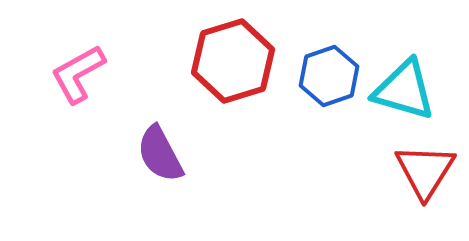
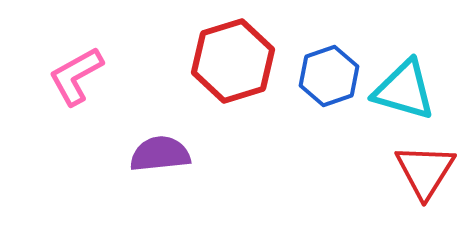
pink L-shape: moved 2 px left, 2 px down
purple semicircle: rotated 112 degrees clockwise
